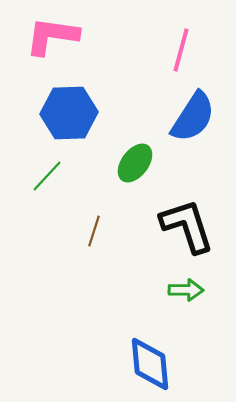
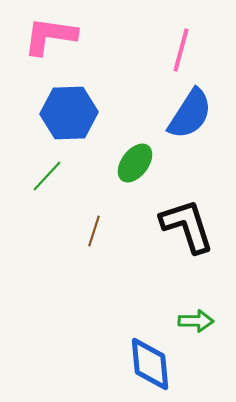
pink L-shape: moved 2 px left
blue semicircle: moved 3 px left, 3 px up
green arrow: moved 10 px right, 31 px down
